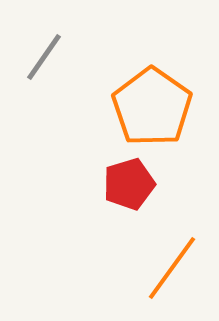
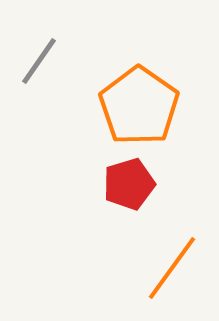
gray line: moved 5 px left, 4 px down
orange pentagon: moved 13 px left, 1 px up
